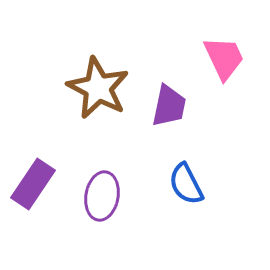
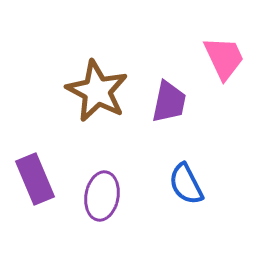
brown star: moved 1 px left, 3 px down
purple trapezoid: moved 4 px up
purple rectangle: moved 2 px right, 5 px up; rotated 57 degrees counterclockwise
